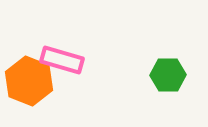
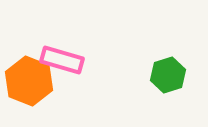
green hexagon: rotated 16 degrees counterclockwise
